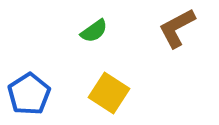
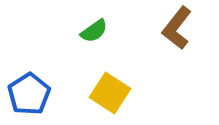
brown L-shape: rotated 24 degrees counterclockwise
yellow square: moved 1 px right
